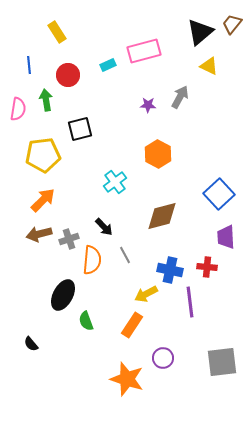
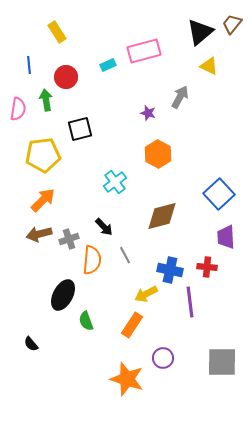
red circle: moved 2 px left, 2 px down
purple star: moved 8 px down; rotated 14 degrees clockwise
gray square: rotated 8 degrees clockwise
